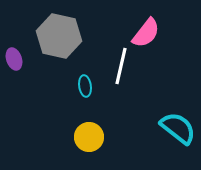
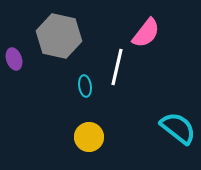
white line: moved 4 px left, 1 px down
